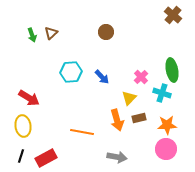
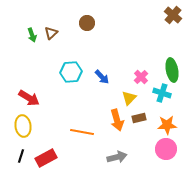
brown circle: moved 19 px left, 9 px up
gray arrow: rotated 24 degrees counterclockwise
